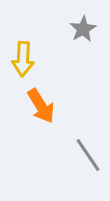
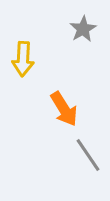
orange arrow: moved 23 px right, 3 px down
